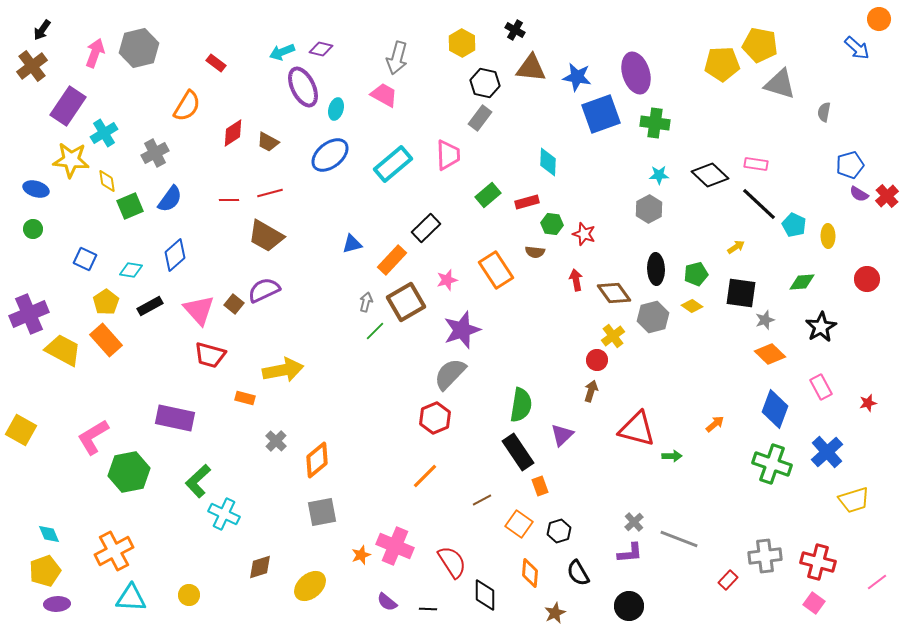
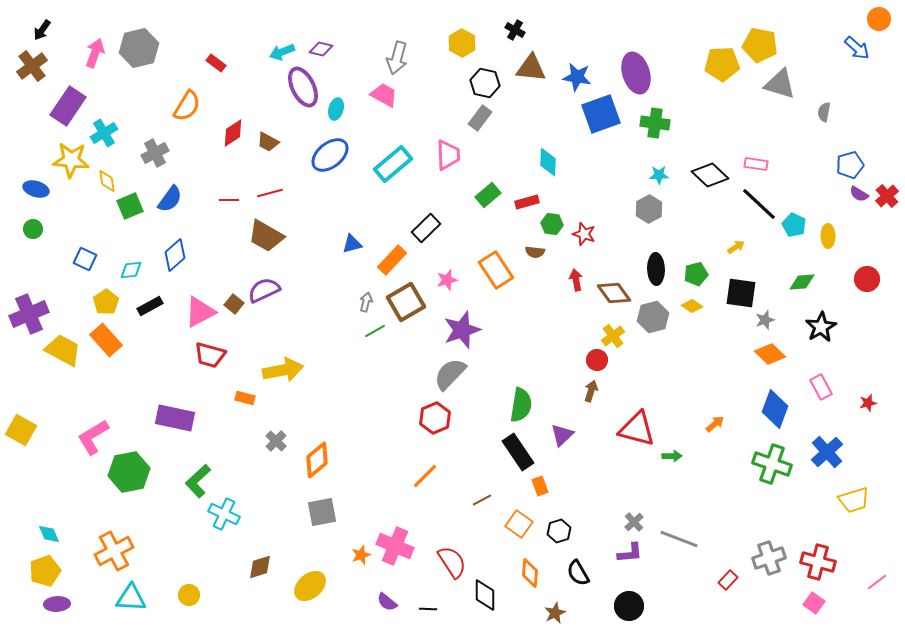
cyan diamond at (131, 270): rotated 15 degrees counterclockwise
pink triangle at (199, 310): moved 1 px right, 2 px down; rotated 44 degrees clockwise
green line at (375, 331): rotated 15 degrees clockwise
gray cross at (765, 556): moved 4 px right, 2 px down; rotated 12 degrees counterclockwise
